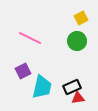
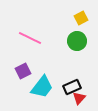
cyan trapezoid: rotated 25 degrees clockwise
red triangle: moved 1 px right; rotated 40 degrees counterclockwise
